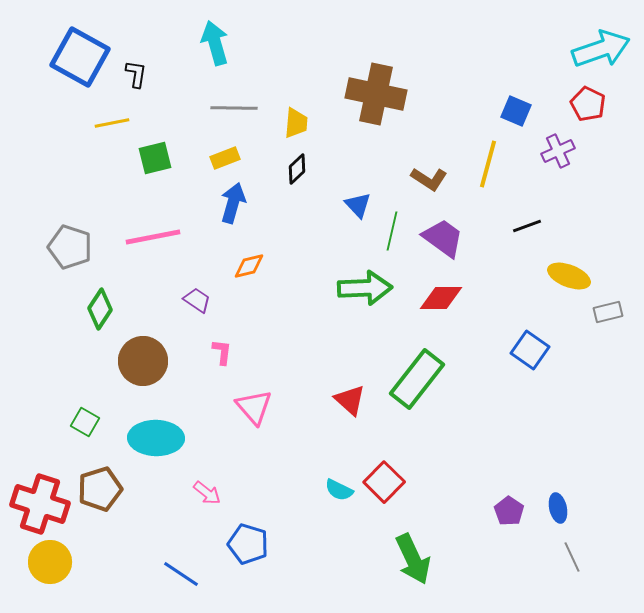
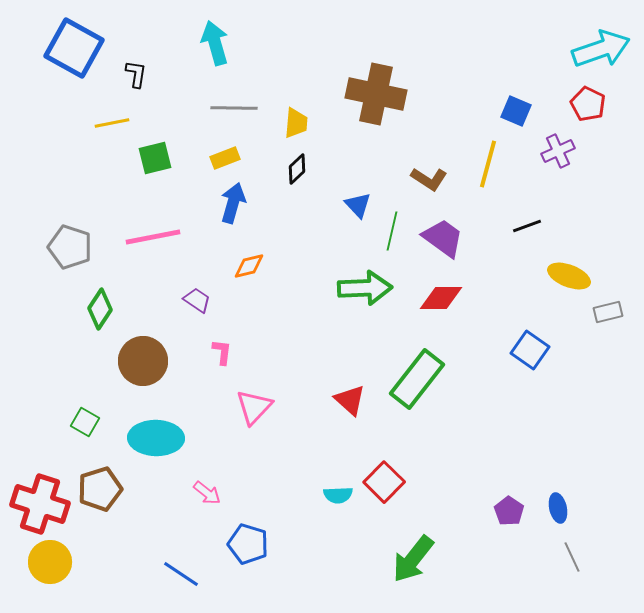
blue square at (80, 57): moved 6 px left, 9 px up
pink triangle at (254, 407): rotated 24 degrees clockwise
cyan semicircle at (339, 490): moved 1 px left, 5 px down; rotated 28 degrees counterclockwise
green arrow at (413, 559): rotated 63 degrees clockwise
